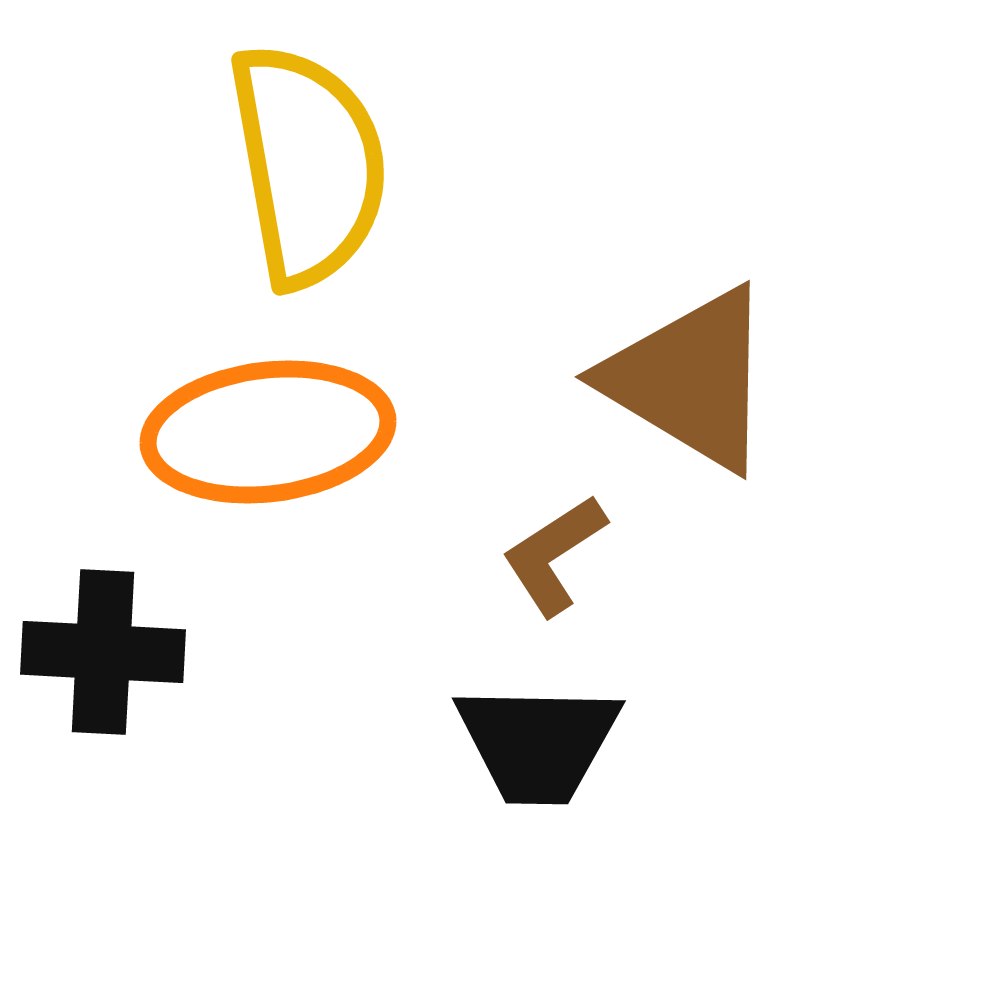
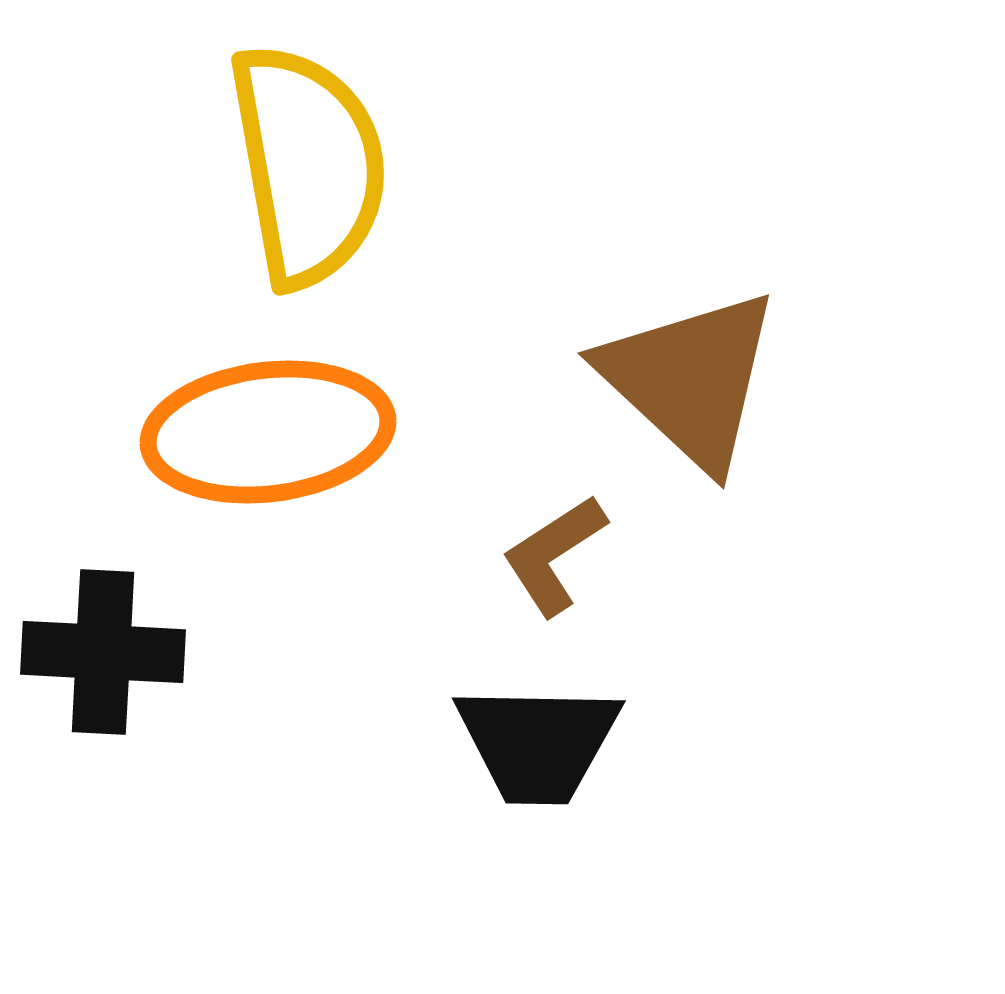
brown triangle: rotated 12 degrees clockwise
